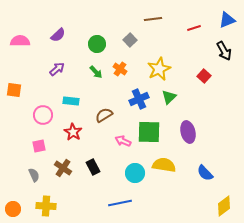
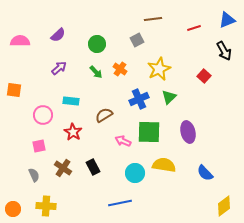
gray square: moved 7 px right; rotated 16 degrees clockwise
purple arrow: moved 2 px right, 1 px up
